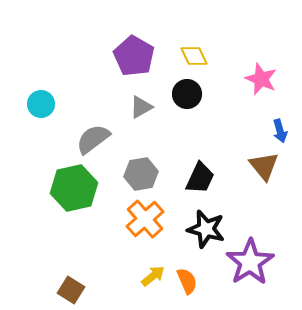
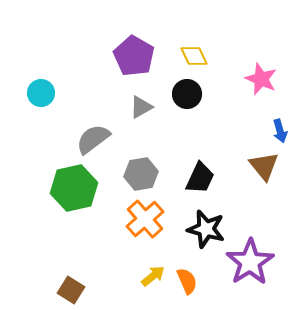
cyan circle: moved 11 px up
